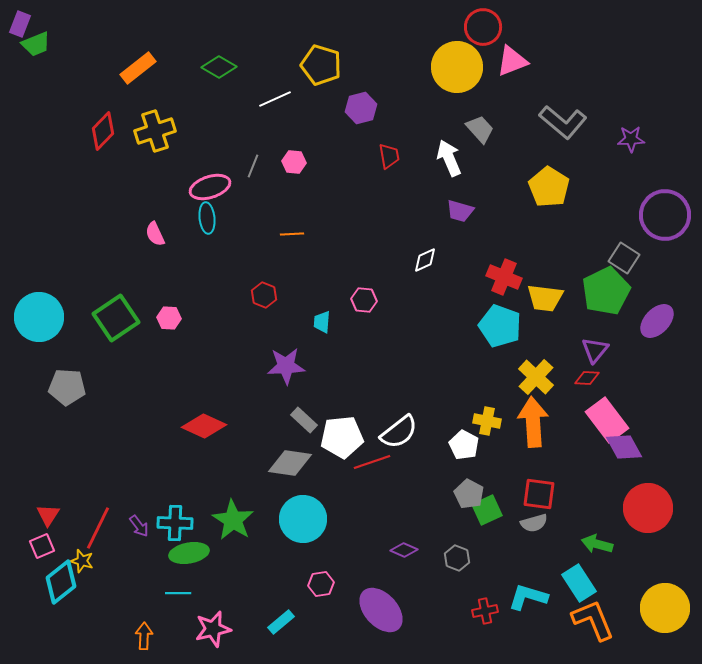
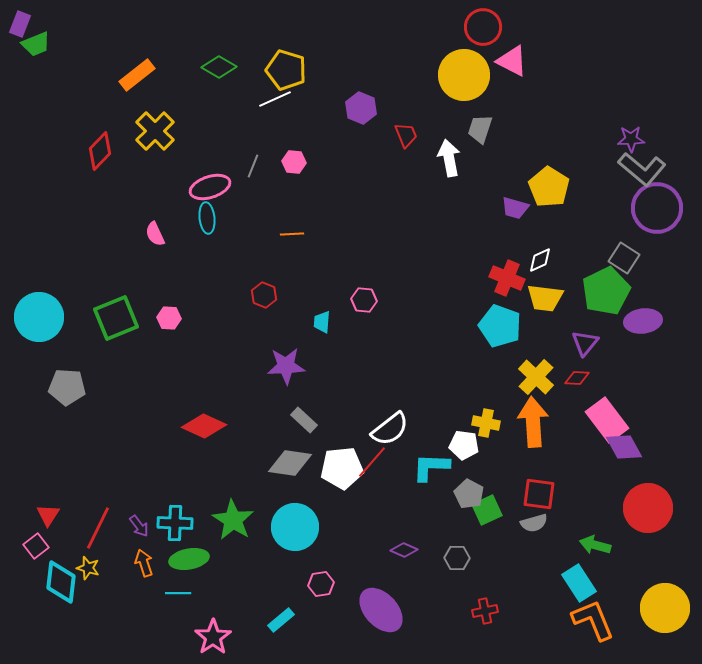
pink triangle at (512, 61): rotated 48 degrees clockwise
yellow pentagon at (321, 65): moved 35 px left, 5 px down
yellow circle at (457, 67): moved 7 px right, 8 px down
orange rectangle at (138, 68): moved 1 px left, 7 px down
purple hexagon at (361, 108): rotated 24 degrees counterclockwise
gray L-shape at (563, 122): moved 79 px right, 47 px down
gray trapezoid at (480, 129): rotated 120 degrees counterclockwise
red diamond at (103, 131): moved 3 px left, 20 px down
yellow cross at (155, 131): rotated 27 degrees counterclockwise
red trapezoid at (389, 156): moved 17 px right, 21 px up; rotated 12 degrees counterclockwise
white arrow at (449, 158): rotated 12 degrees clockwise
purple trapezoid at (460, 211): moved 55 px right, 3 px up
purple circle at (665, 215): moved 8 px left, 7 px up
white diamond at (425, 260): moved 115 px right
red cross at (504, 277): moved 3 px right, 1 px down
green square at (116, 318): rotated 12 degrees clockwise
purple ellipse at (657, 321): moved 14 px left; rotated 39 degrees clockwise
purple triangle at (595, 350): moved 10 px left, 7 px up
red diamond at (587, 378): moved 10 px left
yellow cross at (487, 421): moved 1 px left, 2 px down
white semicircle at (399, 432): moved 9 px left, 3 px up
white pentagon at (342, 437): moved 31 px down
white pentagon at (464, 445): rotated 20 degrees counterclockwise
red line at (372, 462): rotated 30 degrees counterclockwise
cyan circle at (303, 519): moved 8 px left, 8 px down
green arrow at (597, 544): moved 2 px left, 1 px down
pink square at (42, 546): moved 6 px left; rotated 15 degrees counterclockwise
green ellipse at (189, 553): moved 6 px down
gray hexagon at (457, 558): rotated 20 degrees counterclockwise
yellow star at (82, 561): moved 6 px right, 7 px down
cyan diamond at (61, 582): rotated 45 degrees counterclockwise
cyan L-shape at (528, 597): moved 97 px left, 130 px up; rotated 15 degrees counterclockwise
cyan rectangle at (281, 622): moved 2 px up
pink star at (213, 629): moved 8 px down; rotated 21 degrees counterclockwise
orange arrow at (144, 636): moved 73 px up; rotated 20 degrees counterclockwise
